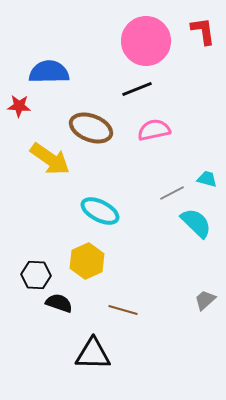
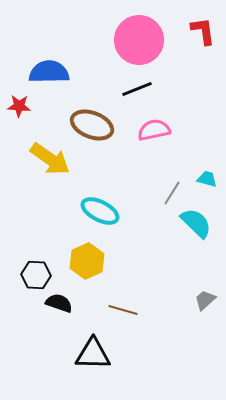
pink circle: moved 7 px left, 1 px up
brown ellipse: moved 1 px right, 3 px up
gray line: rotated 30 degrees counterclockwise
